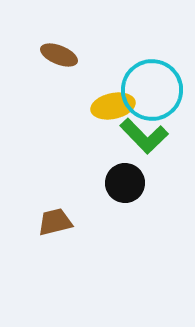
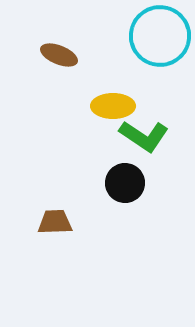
cyan circle: moved 8 px right, 54 px up
yellow ellipse: rotated 12 degrees clockwise
green L-shape: rotated 12 degrees counterclockwise
brown trapezoid: rotated 12 degrees clockwise
